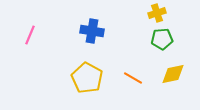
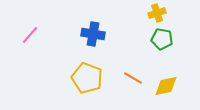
blue cross: moved 1 px right, 3 px down
pink line: rotated 18 degrees clockwise
green pentagon: rotated 15 degrees clockwise
yellow diamond: moved 7 px left, 12 px down
yellow pentagon: rotated 8 degrees counterclockwise
